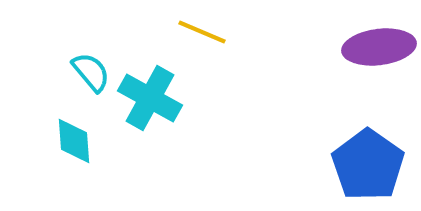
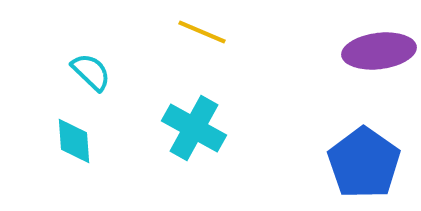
purple ellipse: moved 4 px down
cyan semicircle: rotated 6 degrees counterclockwise
cyan cross: moved 44 px right, 30 px down
blue pentagon: moved 4 px left, 2 px up
